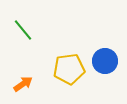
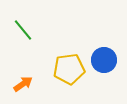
blue circle: moved 1 px left, 1 px up
